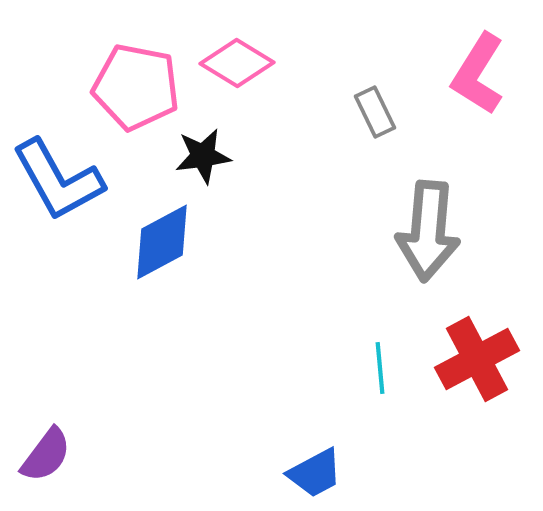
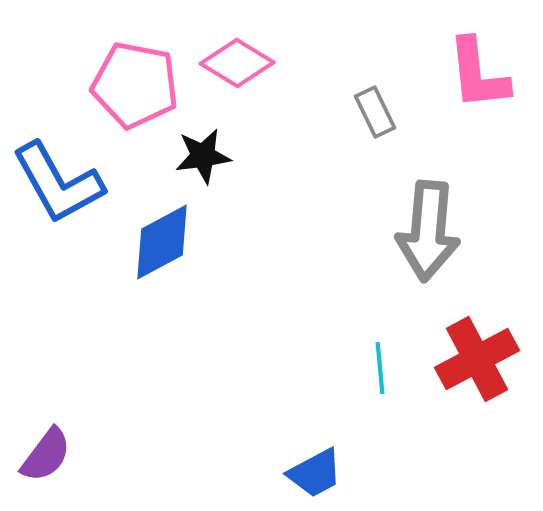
pink L-shape: rotated 38 degrees counterclockwise
pink pentagon: moved 1 px left, 2 px up
blue L-shape: moved 3 px down
